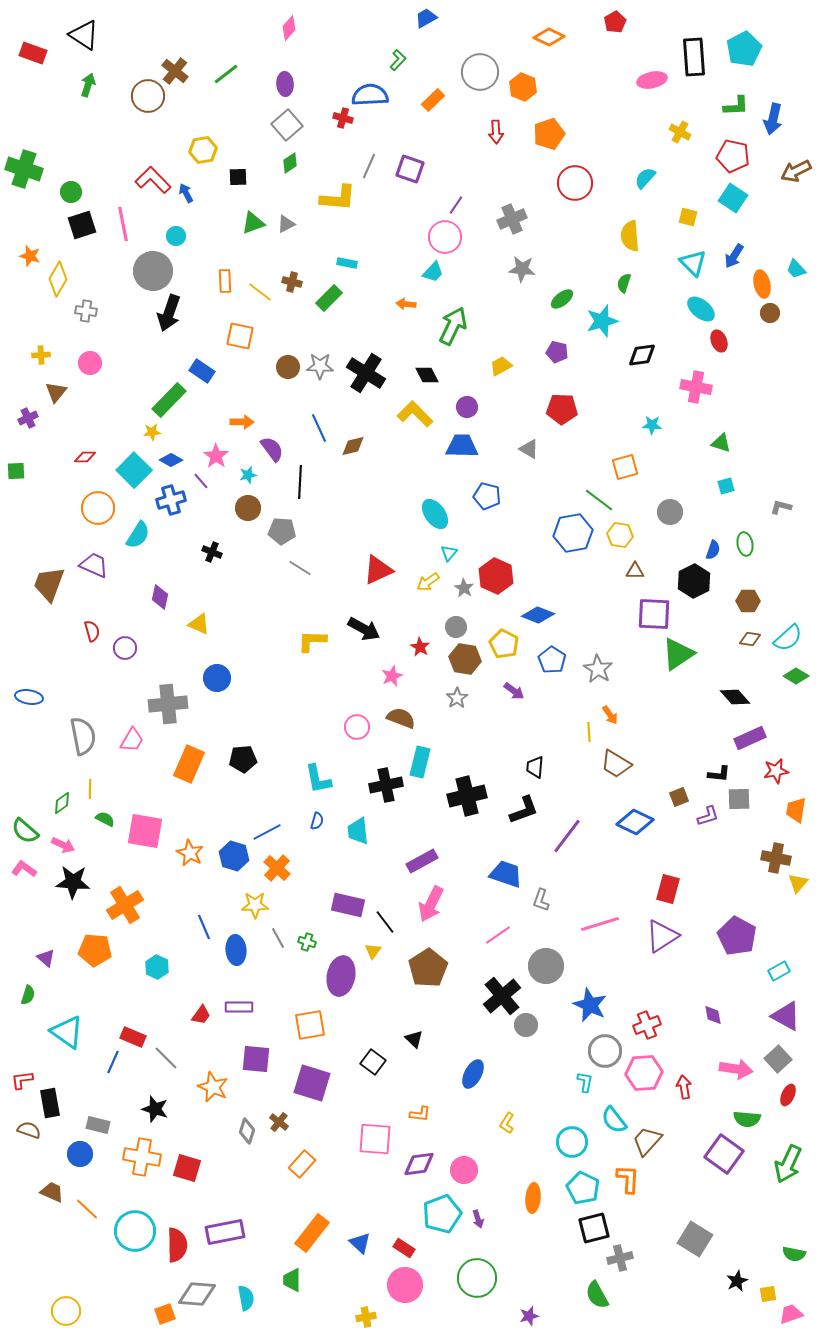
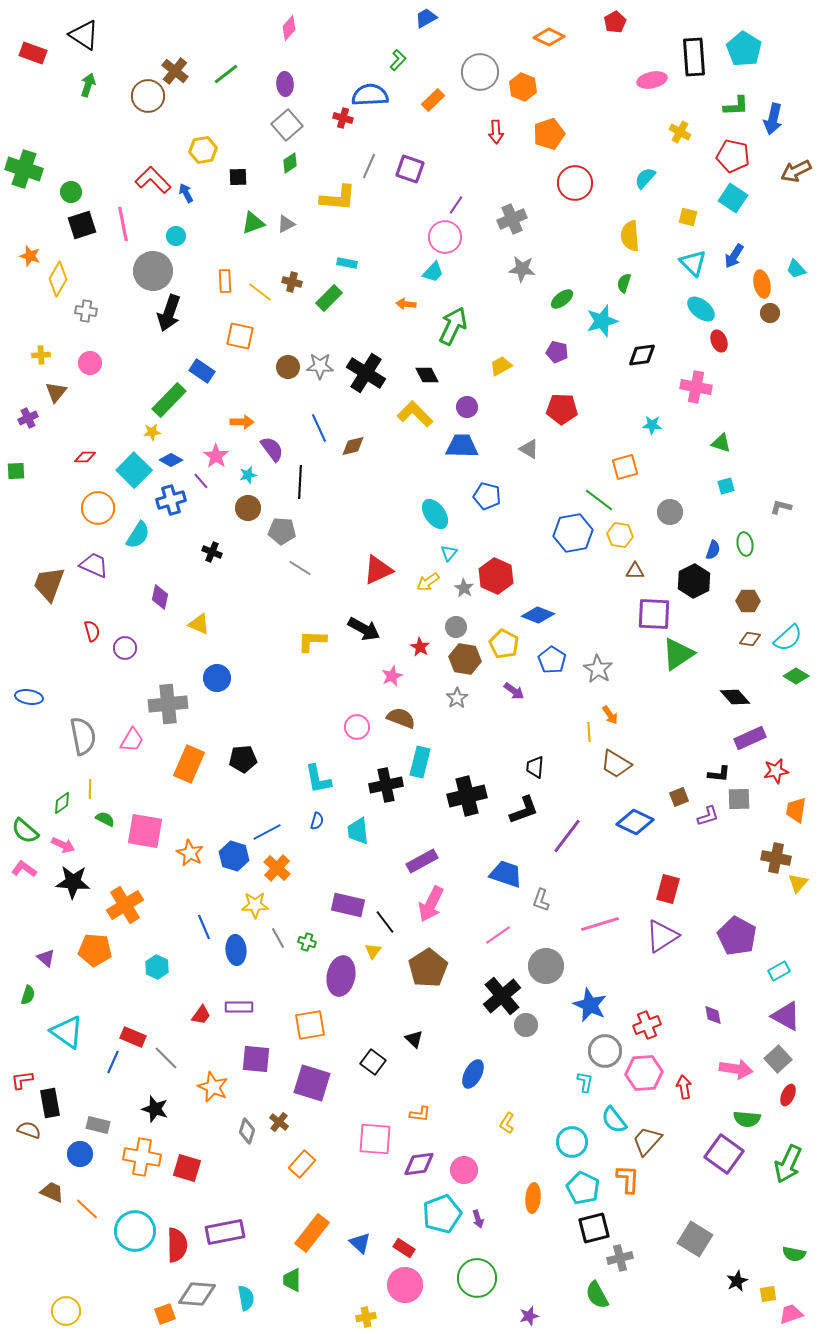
cyan pentagon at (744, 49): rotated 12 degrees counterclockwise
